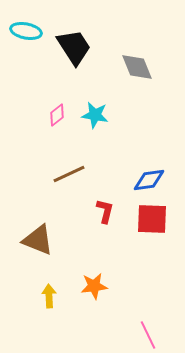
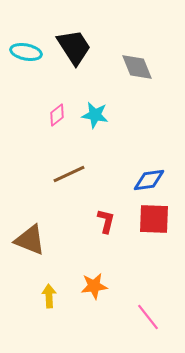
cyan ellipse: moved 21 px down
red L-shape: moved 1 px right, 10 px down
red square: moved 2 px right
brown triangle: moved 8 px left
pink line: moved 18 px up; rotated 12 degrees counterclockwise
